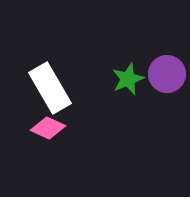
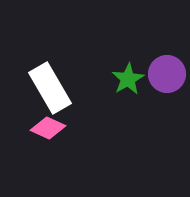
green star: rotated 8 degrees counterclockwise
